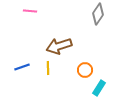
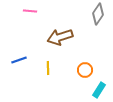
brown arrow: moved 1 px right, 9 px up
blue line: moved 3 px left, 7 px up
cyan rectangle: moved 2 px down
